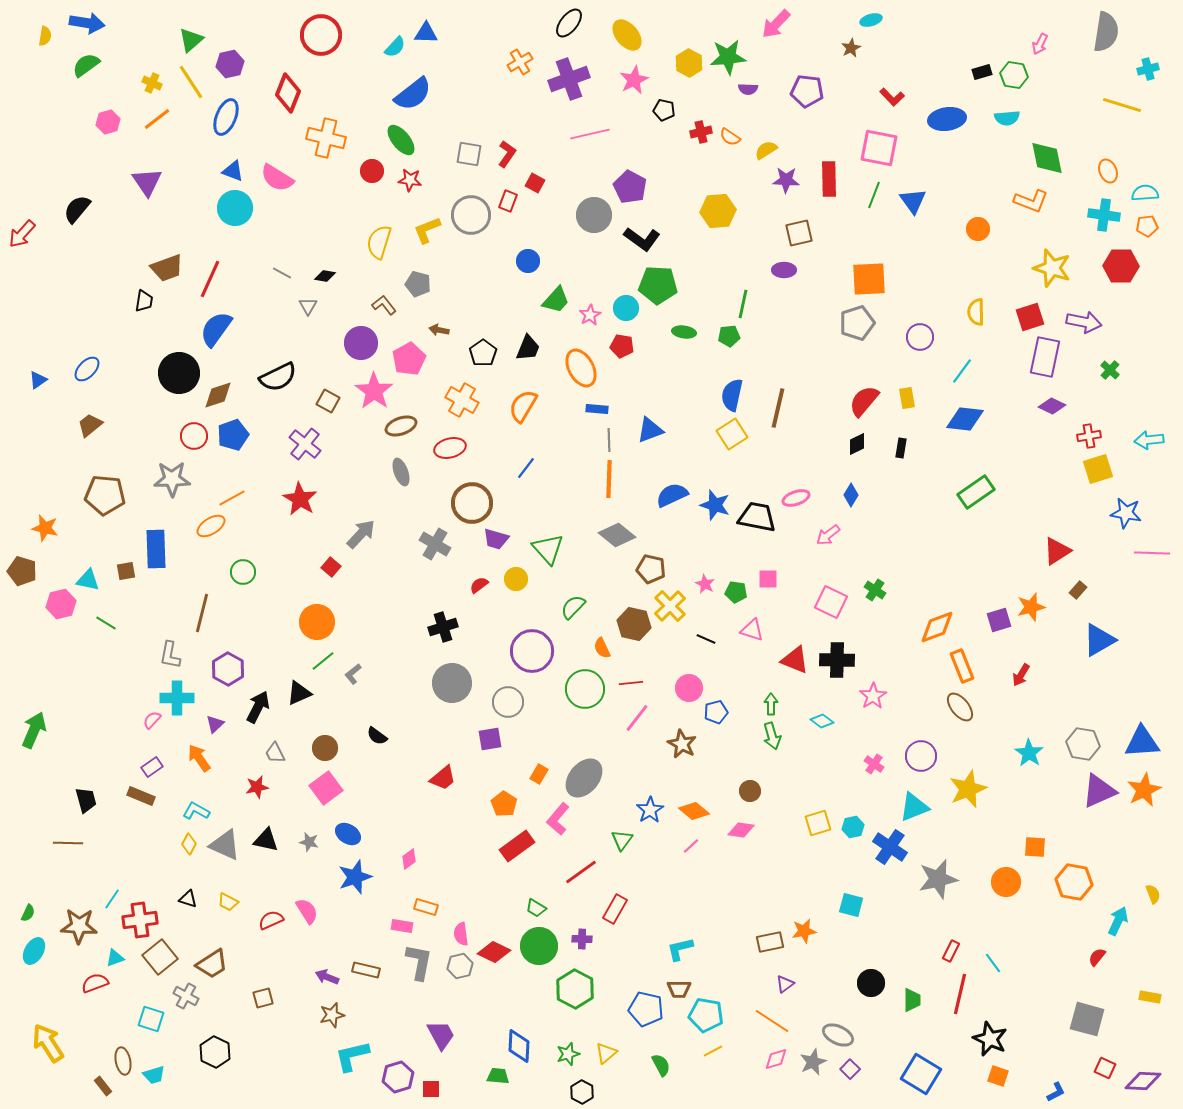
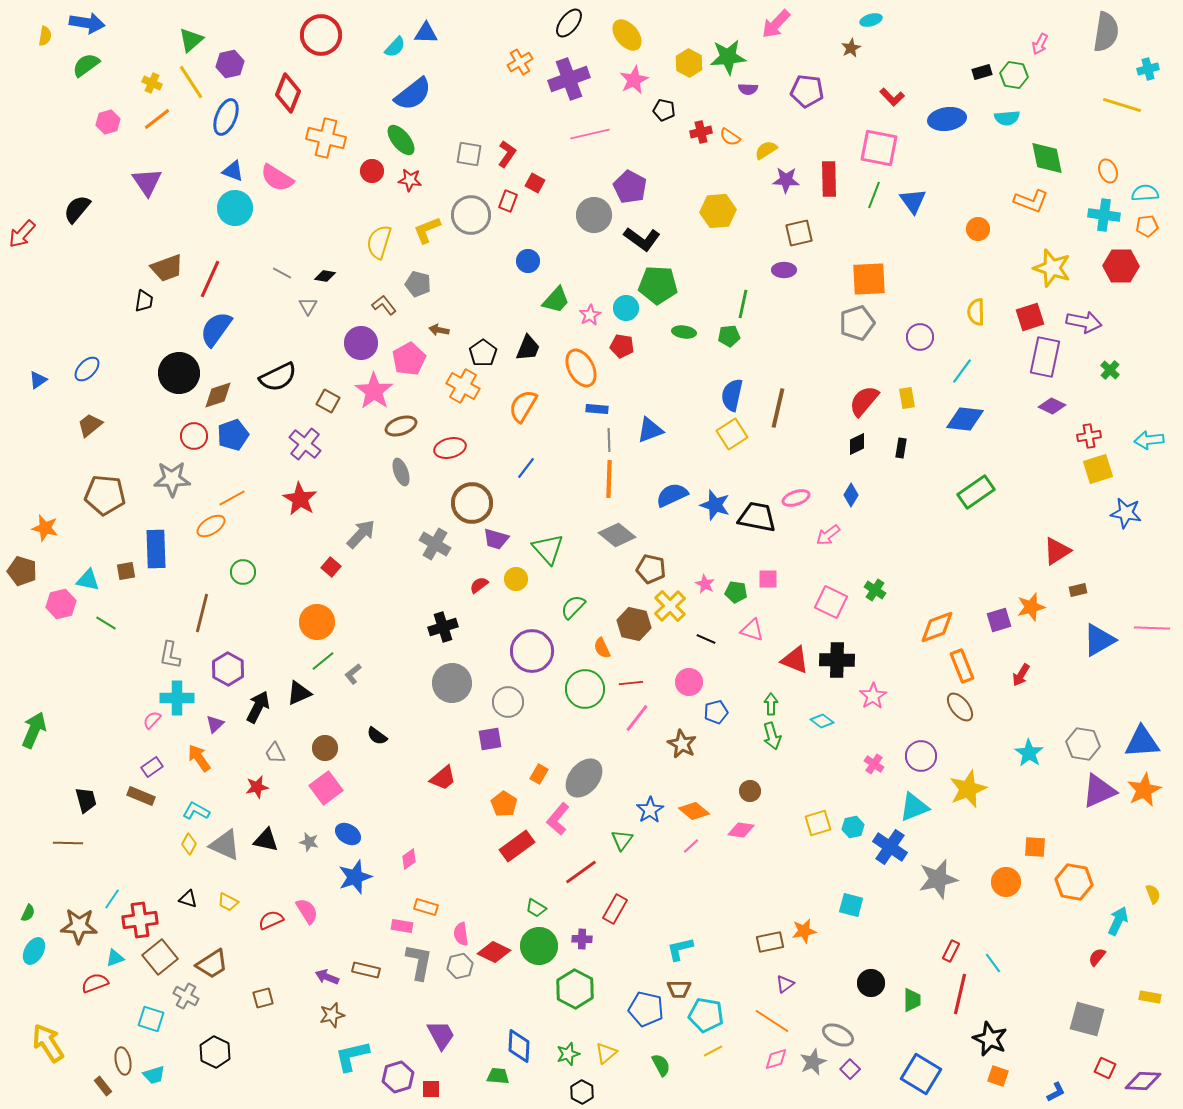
orange cross at (462, 400): moved 1 px right, 14 px up
pink line at (1152, 553): moved 75 px down
brown rectangle at (1078, 590): rotated 36 degrees clockwise
pink circle at (689, 688): moved 6 px up
